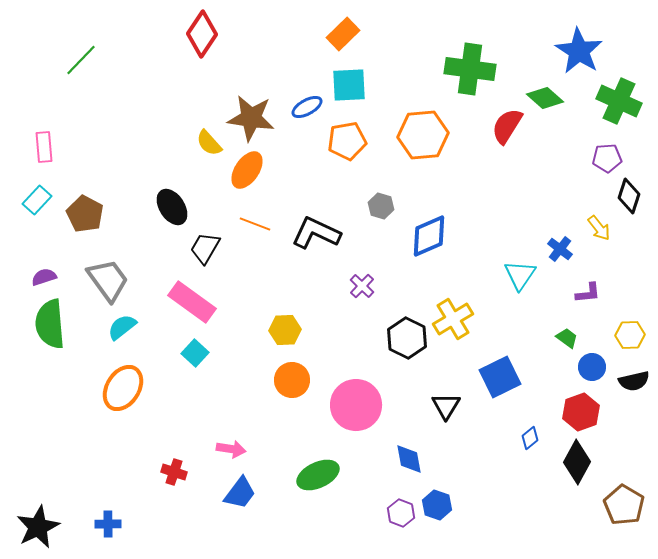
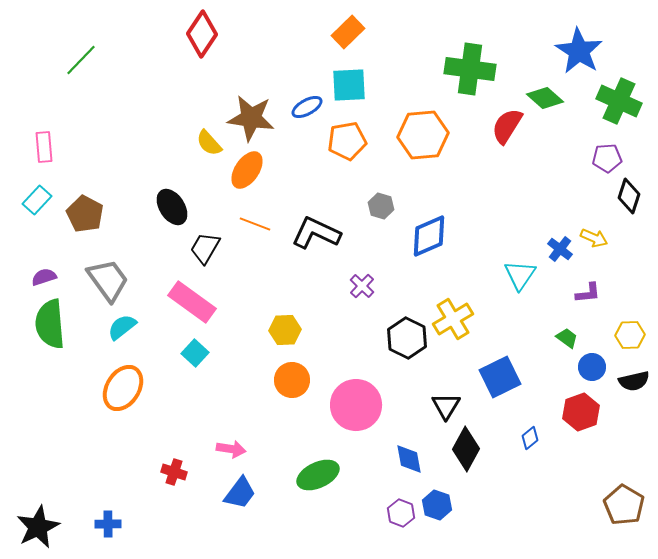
orange rectangle at (343, 34): moved 5 px right, 2 px up
yellow arrow at (599, 228): moved 5 px left, 10 px down; rotated 28 degrees counterclockwise
black diamond at (577, 462): moved 111 px left, 13 px up
